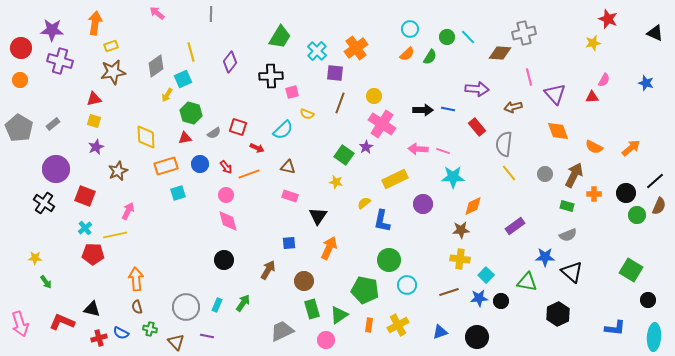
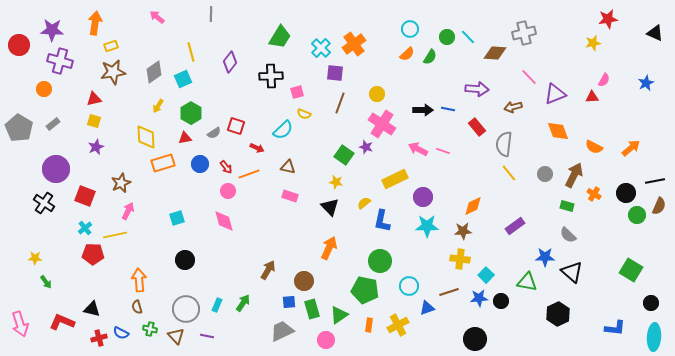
pink arrow at (157, 13): moved 4 px down
red star at (608, 19): rotated 30 degrees counterclockwise
red circle at (21, 48): moved 2 px left, 3 px up
orange cross at (356, 48): moved 2 px left, 4 px up
cyan cross at (317, 51): moved 4 px right, 3 px up
brown diamond at (500, 53): moved 5 px left
gray diamond at (156, 66): moved 2 px left, 6 px down
pink line at (529, 77): rotated 30 degrees counterclockwise
orange circle at (20, 80): moved 24 px right, 9 px down
blue star at (646, 83): rotated 28 degrees clockwise
pink square at (292, 92): moved 5 px right
purple triangle at (555, 94): rotated 50 degrees clockwise
yellow arrow at (167, 95): moved 9 px left, 11 px down
yellow circle at (374, 96): moved 3 px right, 2 px up
green hexagon at (191, 113): rotated 15 degrees clockwise
yellow semicircle at (307, 114): moved 3 px left
red square at (238, 127): moved 2 px left, 1 px up
purple star at (366, 147): rotated 24 degrees counterclockwise
pink arrow at (418, 149): rotated 24 degrees clockwise
orange rectangle at (166, 166): moved 3 px left, 3 px up
brown star at (118, 171): moved 3 px right, 12 px down
cyan star at (453, 177): moved 26 px left, 49 px down
black line at (655, 181): rotated 30 degrees clockwise
cyan square at (178, 193): moved 1 px left, 25 px down
orange cross at (594, 194): rotated 32 degrees clockwise
pink circle at (226, 195): moved 2 px right, 4 px up
purple circle at (423, 204): moved 7 px up
black triangle at (318, 216): moved 12 px right, 9 px up; rotated 18 degrees counterclockwise
pink diamond at (228, 221): moved 4 px left
brown star at (461, 230): moved 2 px right, 1 px down
gray semicircle at (568, 235): rotated 66 degrees clockwise
blue square at (289, 243): moved 59 px down
black circle at (224, 260): moved 39 px left
green circle at (389, 260): moved 9 px left, 1 px down
orange arrow at (136, 279): moved 3 px right, 1 px down
cyan circle at (407, 285): moved 2 px right, 1 px down
black circle at (648, 300): moved 3 px right, 3 px down
gray circle at (186, 307): moved 2 px down
blue triangle at (440, 332): moved 13 px left, 24 px up
black circle at (477, 337): moved 2 px left, 2 px down
brown triangle at (176, 342): moved 6 px up
